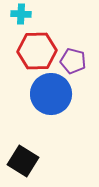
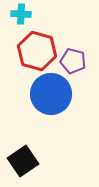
red hexagon: rotated 18 degrees clockwise
black square: rotated 24 degrees clockwise
